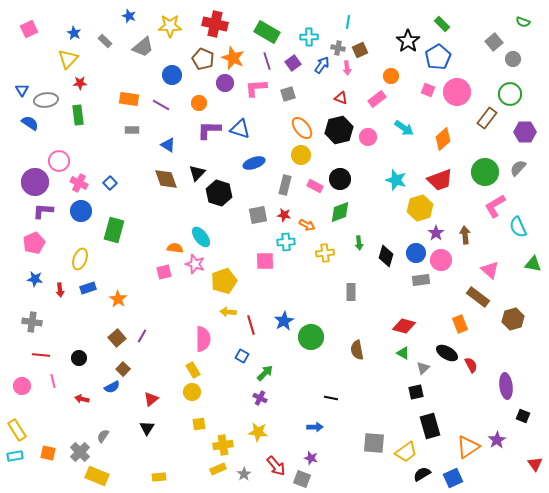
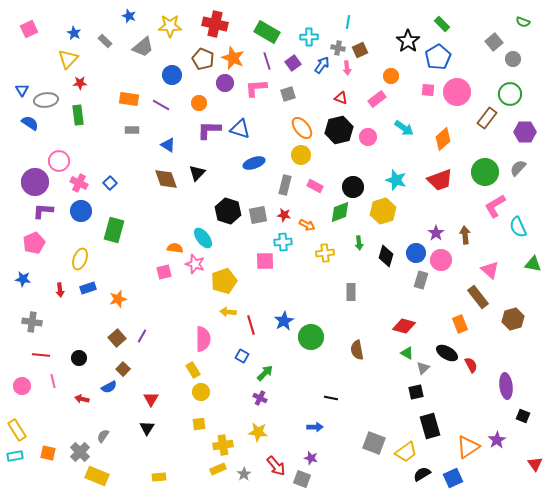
pink square at (428, 90): rotated 16 degrees counterclockwise
black circle at (340, 179): moved 13 px right, 8 px down
black hexagon at (219, 193): moved 9 px right, 18 px down
yellow hexagon at (420, 208): moved 37 px left, 3 px down
cyan ellipse at (201, 237): moved 2 px right, 1 px down
cyan cross at (286, 242): moved 3 px left
blue star at (35, 279): moved 12 px left
gray rectangle at (421, 280): rotated 66 degrees counterclockwise
brown rectangle at (478, 297): rotated 15 degrees clockwise
orange star at (118, 299): rotated 24 degrees clockwise
green triangle at (403, 353): moved 4 px right
blue semicircle at (112, 387): moved 3 px left
yellow circle at (192, 392): moved 9 px right
red triangle at (151, 399): rotated 21 degrees counterclockwise
gray square at (374, 443): rotated 15 degrees clockwise
